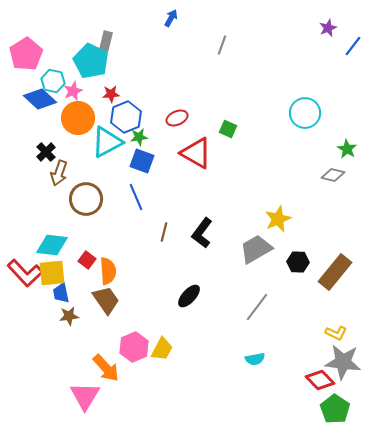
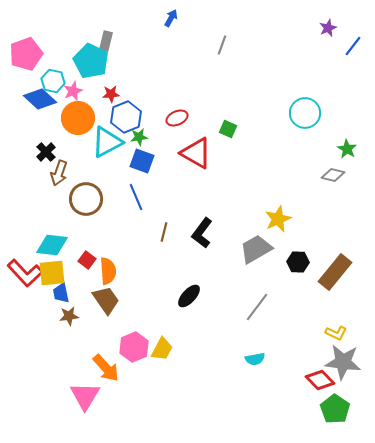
pink pentagon at (26, 54): rotated 12 degrees clockwise
